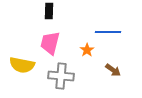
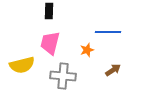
orange star: rotated 16 degrees clockwise
yellow semicircle: rotated 25 degrees counterclockwise
brown arrow: rotated 70 degrees counterclockwise
gray cross: moved 2 px right
